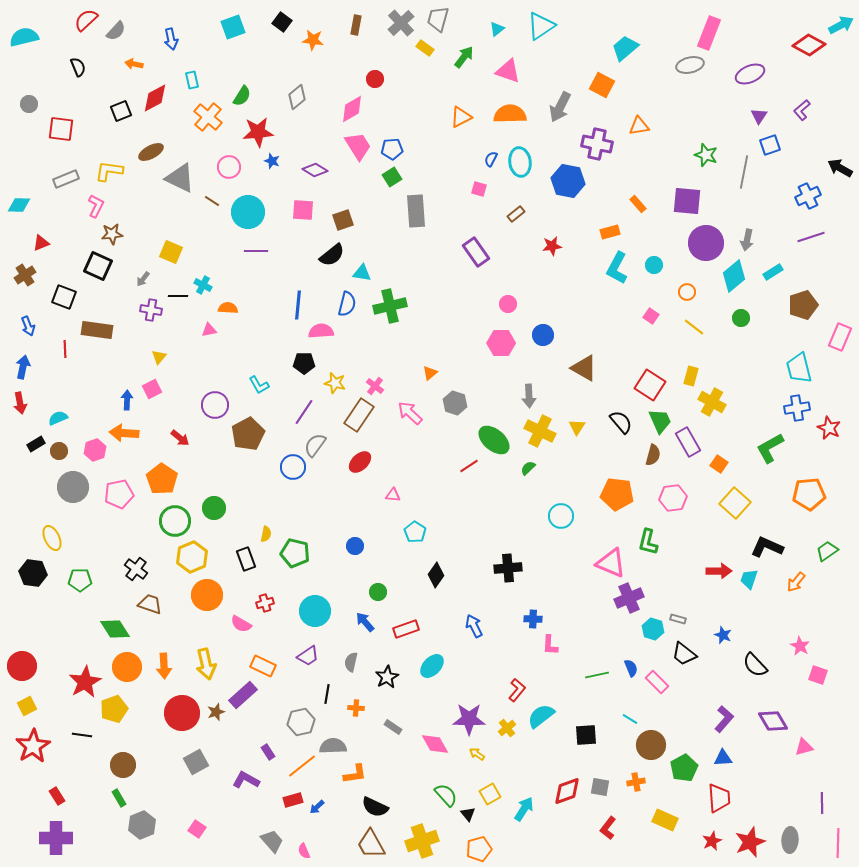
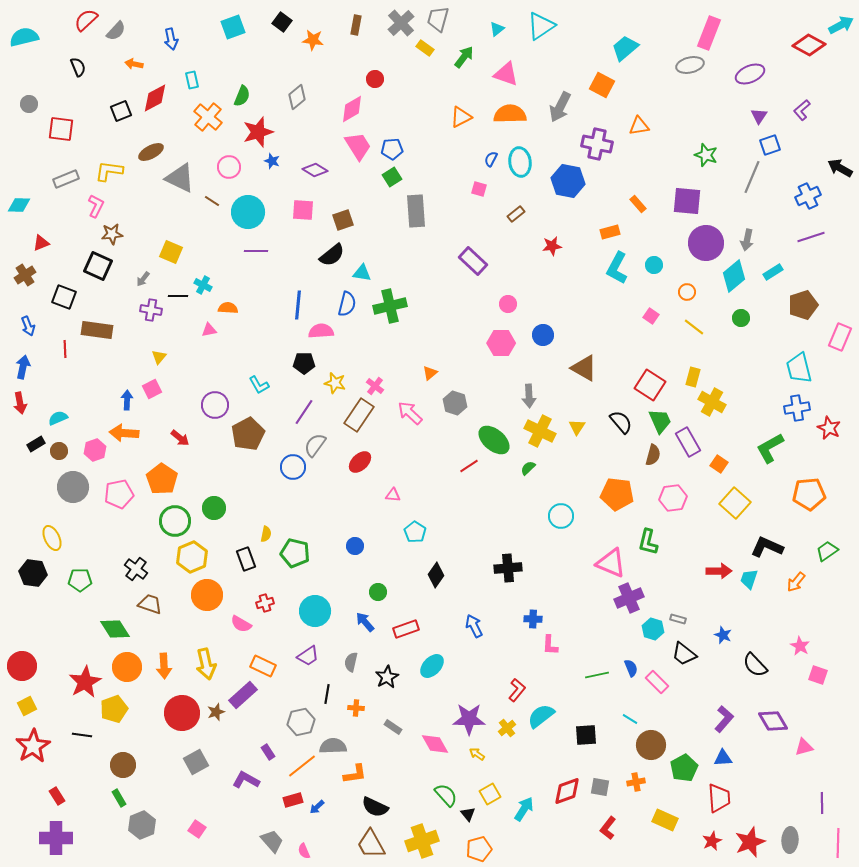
pink triangle at (508, 71): moved 2 px left, 3 px down
green semicircle at (242, 96): rotated 10 degrees counterclockwise
red star at (258, 132): rotated 12 degrees counterclockwise
gray line at (744, 172): moved 8 px right, 5 px down; rotated 12 degrees clockwise
purple rectangle at (476, 252): moved 3 px left, 9 px down; rotated 12 degrees counterclockwise
yellow rectangle at (691, 376): moved 2 px right, 1 px down
